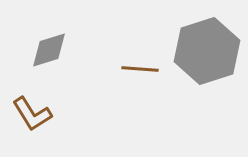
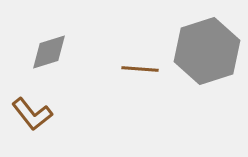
gray diamond: moved 2 px down
brown L-shape: rotated 6 degrees counterclockwise
